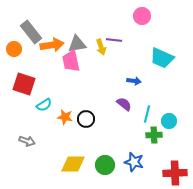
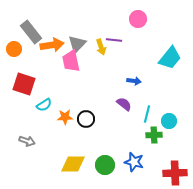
pink circle: moved 4 px left, 3 px down
gray triangle: rotated 36 degrees counterclockwise
cyan trapezoid: moved 8 px right; rotated 75 degrees counterclockwise
orange star: rotated 14 degrees counterclockwise
